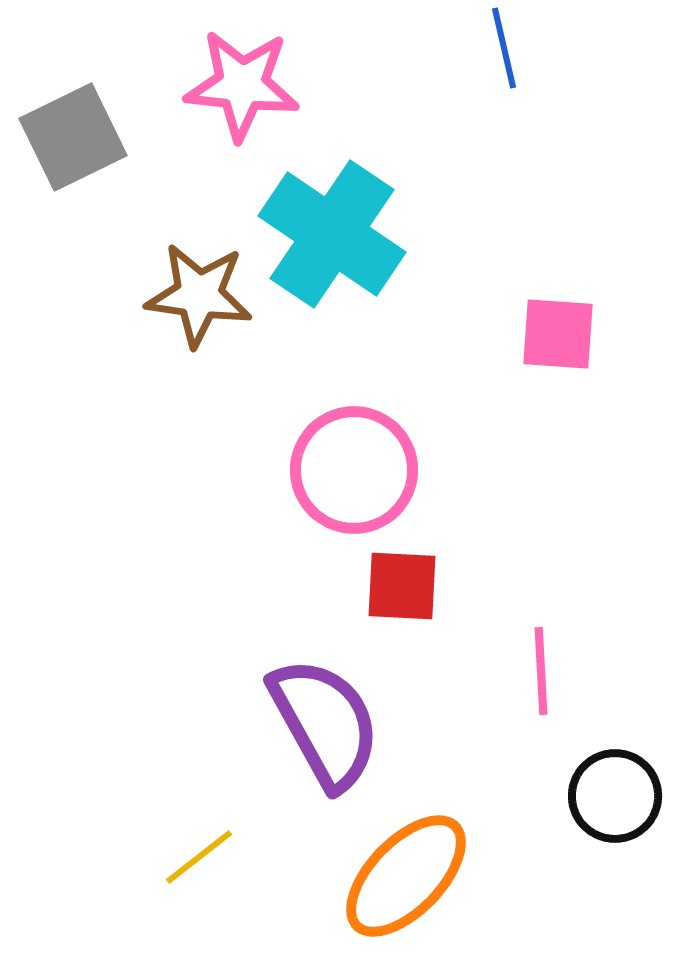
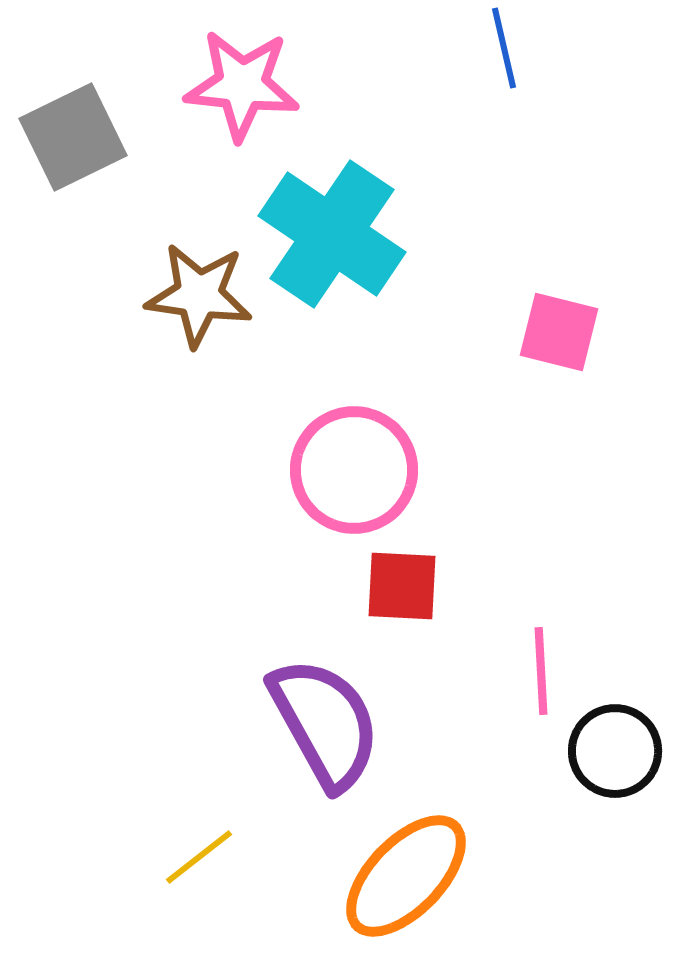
pink square: moved 1 px right, 2 px up; rotated 10 degrees clockwise
black circle: moved 45 px up
